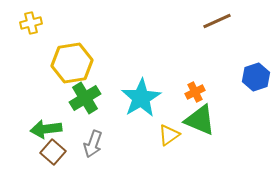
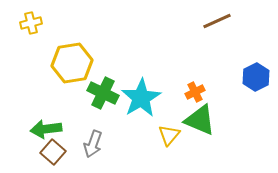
blue hexagon: rotated 8 degrees counterclockwise
green cross: moved 18 px right, 5 px up; rotated 32 degrees counterclockwise
yellow triangle: rotated 15 degrees counterclockwise
